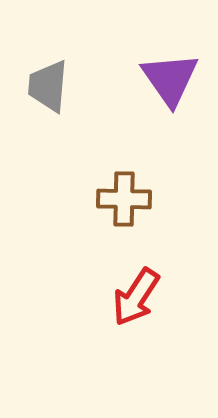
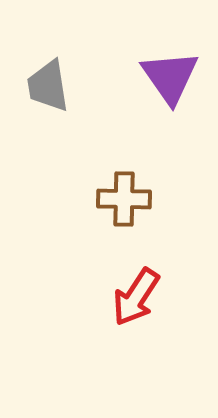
purple triangle: moved 2 px up
gray trapezoid: rotated 14 degrees counterclockwise
